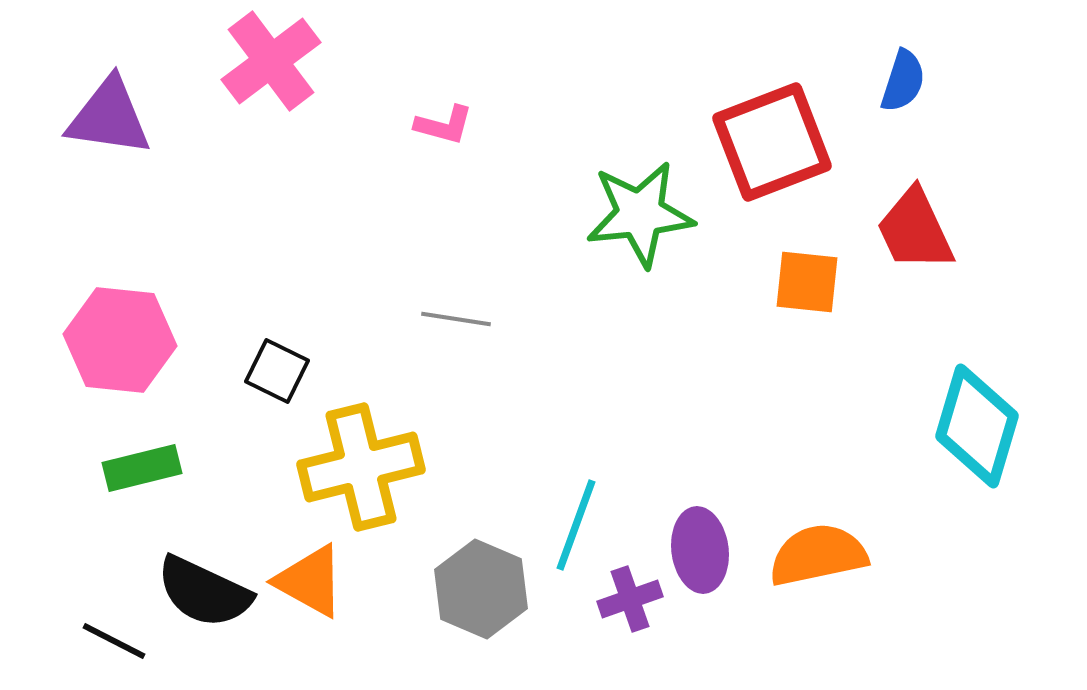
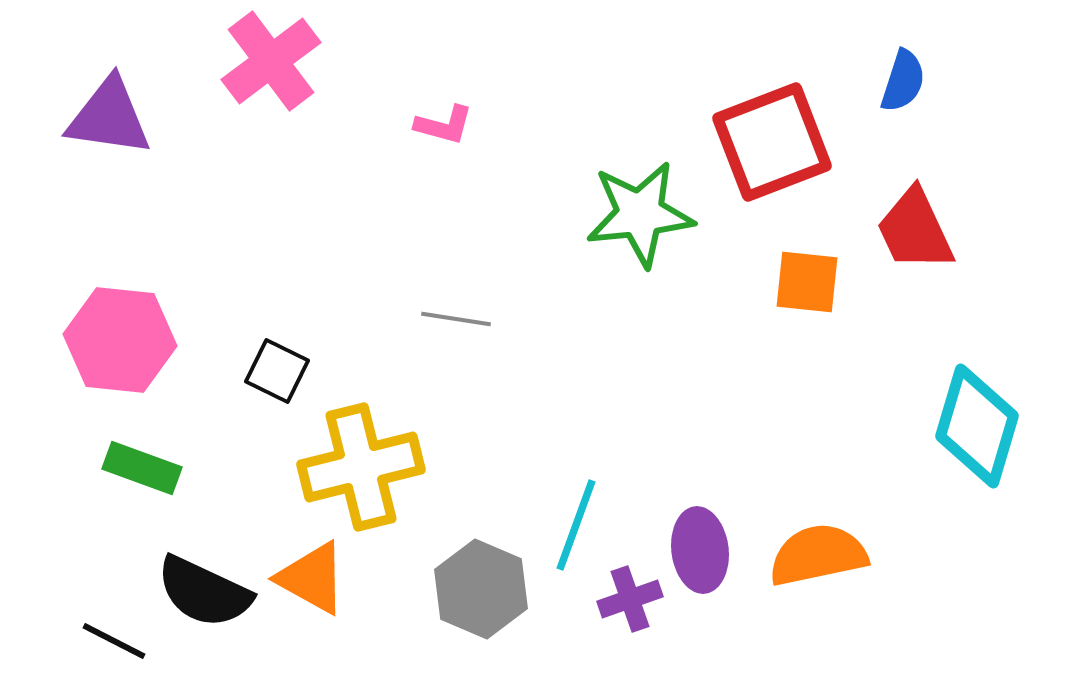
green rectangle: rotated 34 degrees clockwise
orange triangle: moved 2 px right, 3 px up
